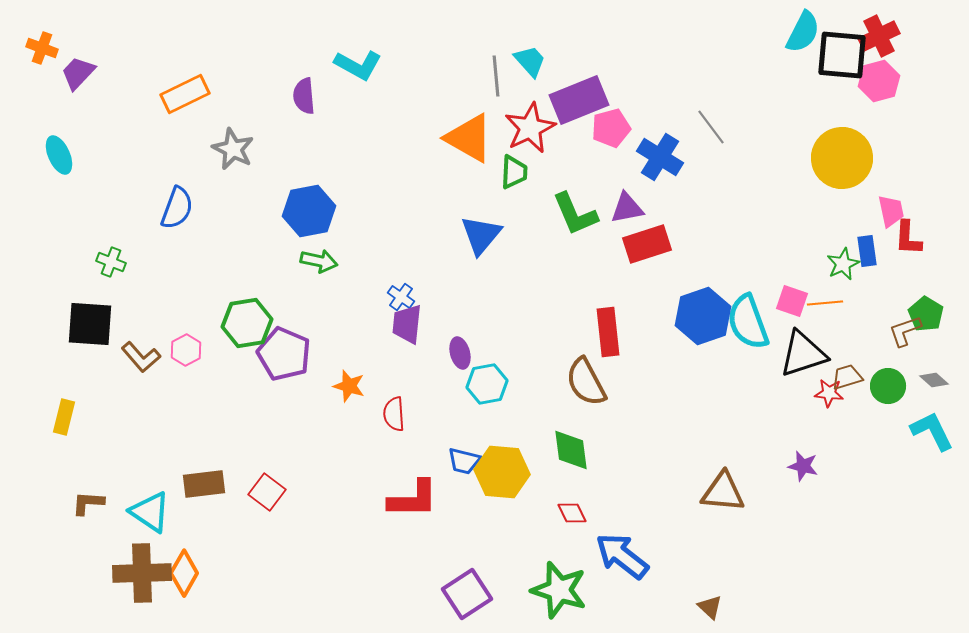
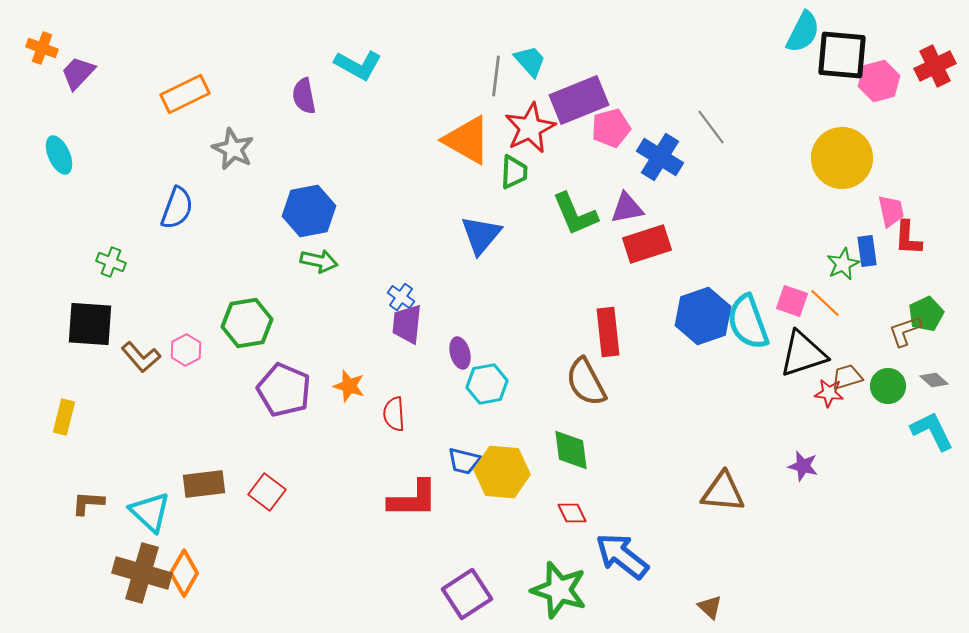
red cross at (879, 36): moved 56 px right, 30 px down
gray line at (496, 76): rotated 12 degrees clockwise
purple semicircle at (304, 96): rotated 6 degrees counterclockwise
orange triangle at (469, 138): moved 2 px left, 2 px down
orange line at (825, 303): rotated 48 degrees clockwise
green pentagon at (926, 314): rotated 16 degrees clockwise
purple pentagon at (284, 354): moved 36 px down
cyan triangle at (150, 512): rotated 9 degrees clockwise
brown cross at (142, 573): rotated 18 degrees clockwise
